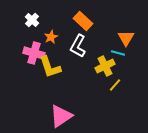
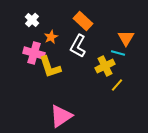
yellow line: moved 2 px right
